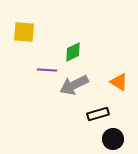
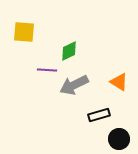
green diamond: moved 4 px left, 1 px up
black rectangle: moved 1 px right, 1 px down
black circle: moved 6 px right
